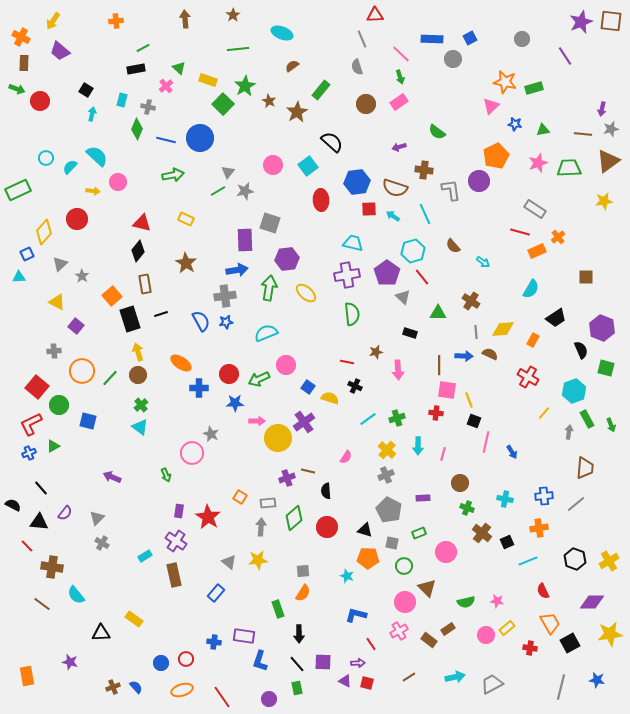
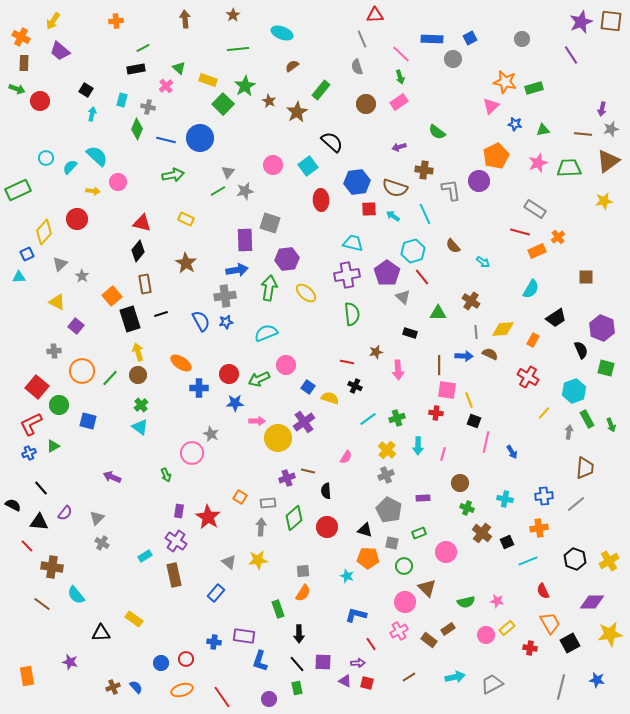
purple line at (565, 56): moved 6 px right, 1 px up
